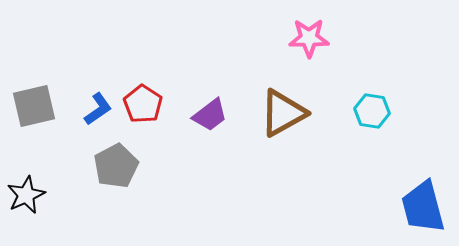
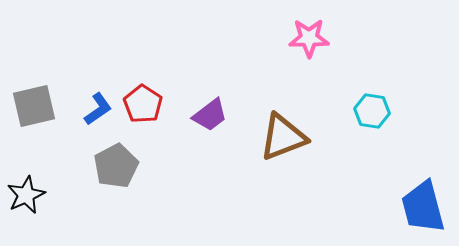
brown triangle: moved 24 px down; rotated 8 degrees clockwise
